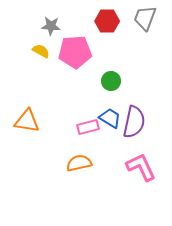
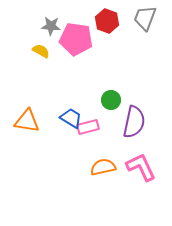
red hexagon: rotated 20 degrees clockwise
pink pentagon: moved 1 px right, 13 px up; rotated 12 degrees clockwise
green circle: moved 19 px down
blue trapezoid: moved 39 px left
orange semicircle: moved 24 px right, 4 px down
